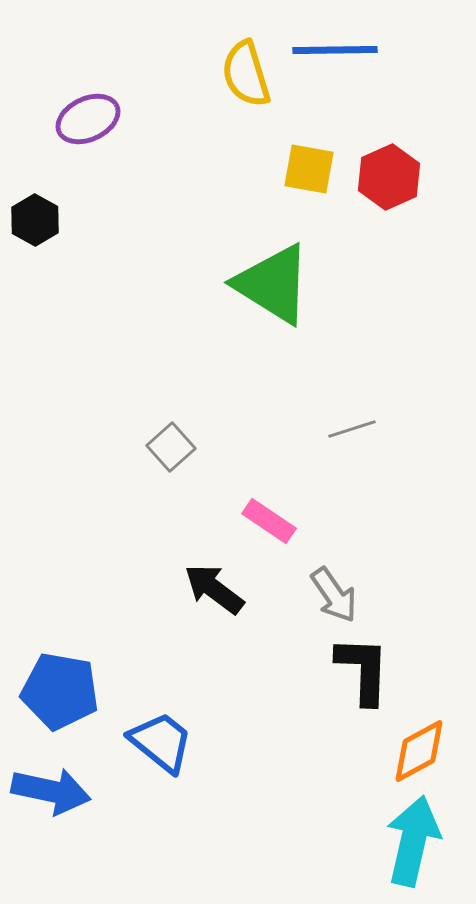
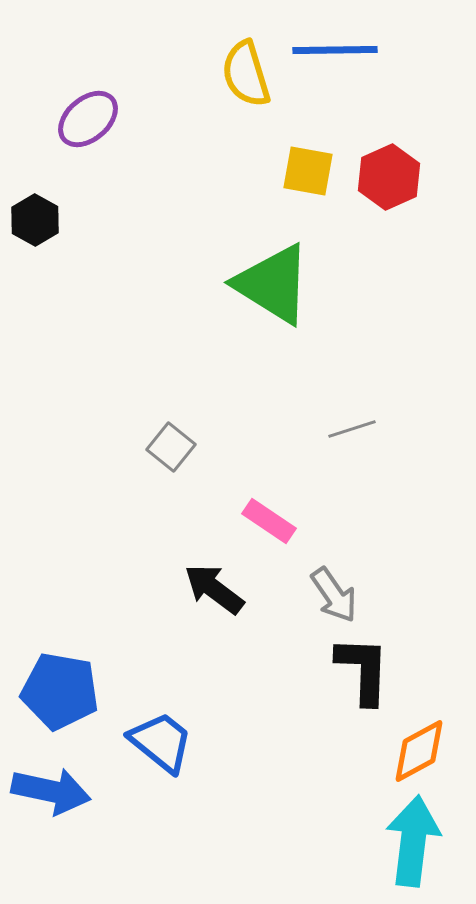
purple ellipse: rotated 16 degrees counterclockwise
yellow square: moved 1 px left, 2 px down
gray square: rotated 9 degrees counterclockwise
cyan arrow: rotated 6 degrees counterclockwise
